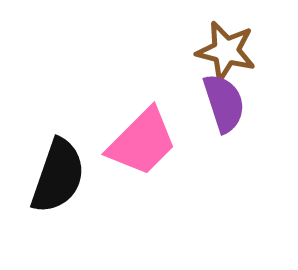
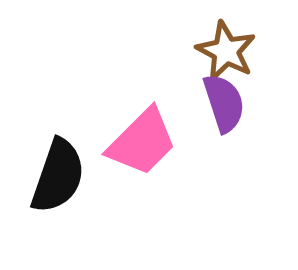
brown star: rotated 14 degrees clockwise
